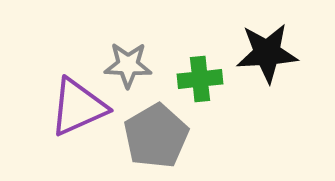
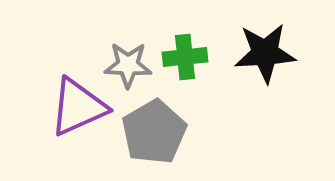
black star: moved 2 px left
green cross: moved 15 px left, 22 px up
gray pentagon: moved 2 px left, 4 px up
